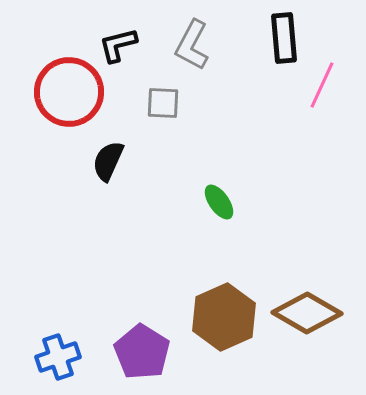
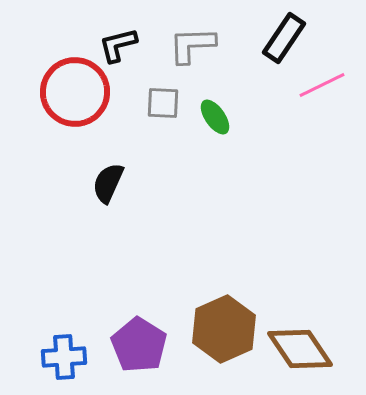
black rectangle: rotated 39 degrees clockwise
gray L-shape: rotated 60 degrees clockwise
pink line: rotated 39 degrees clockwise
red circle: moved 6 px right
black semicircle: moved 22 px down
green ellipse: moved 4 px left, 85 px up
brown diamond: moved 7 px left, 36 px down; rotated 26 degrees clockwise
brown hexagon: moved 12 px down
purple pentagon: moved 3 px left, 7 px up
blue cross: moved 6 px right; rotated 15 degrees clockwise
